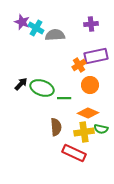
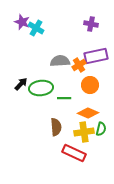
purple cross: rotated 16 degrees clockwise
gray semicircle: moved 5 px right, 26 px down
green ellipse: moved 1 px left; rotated 25 degrees counterclockwise
green semicircle: rotated 88 degrees counterclockwise
